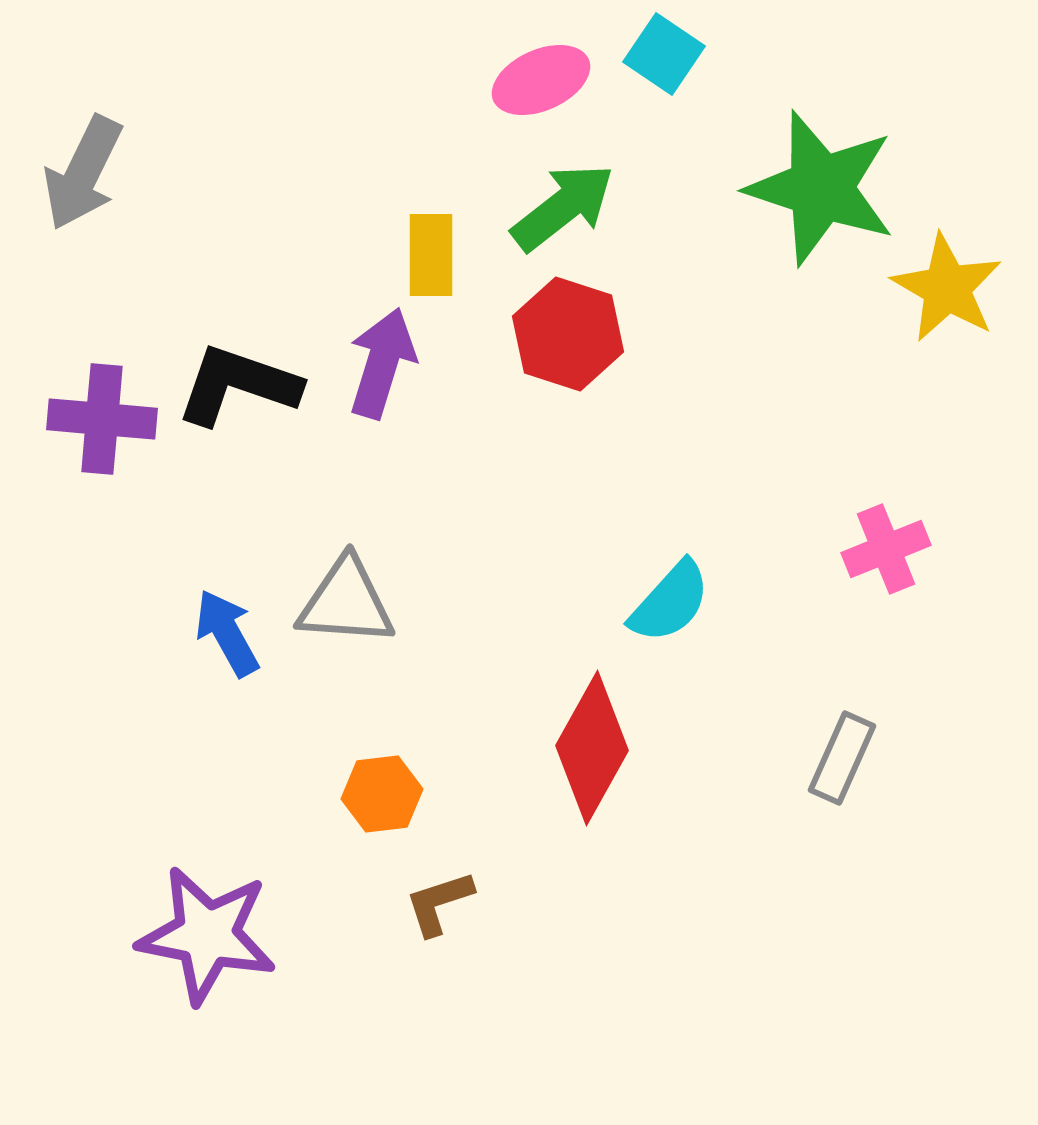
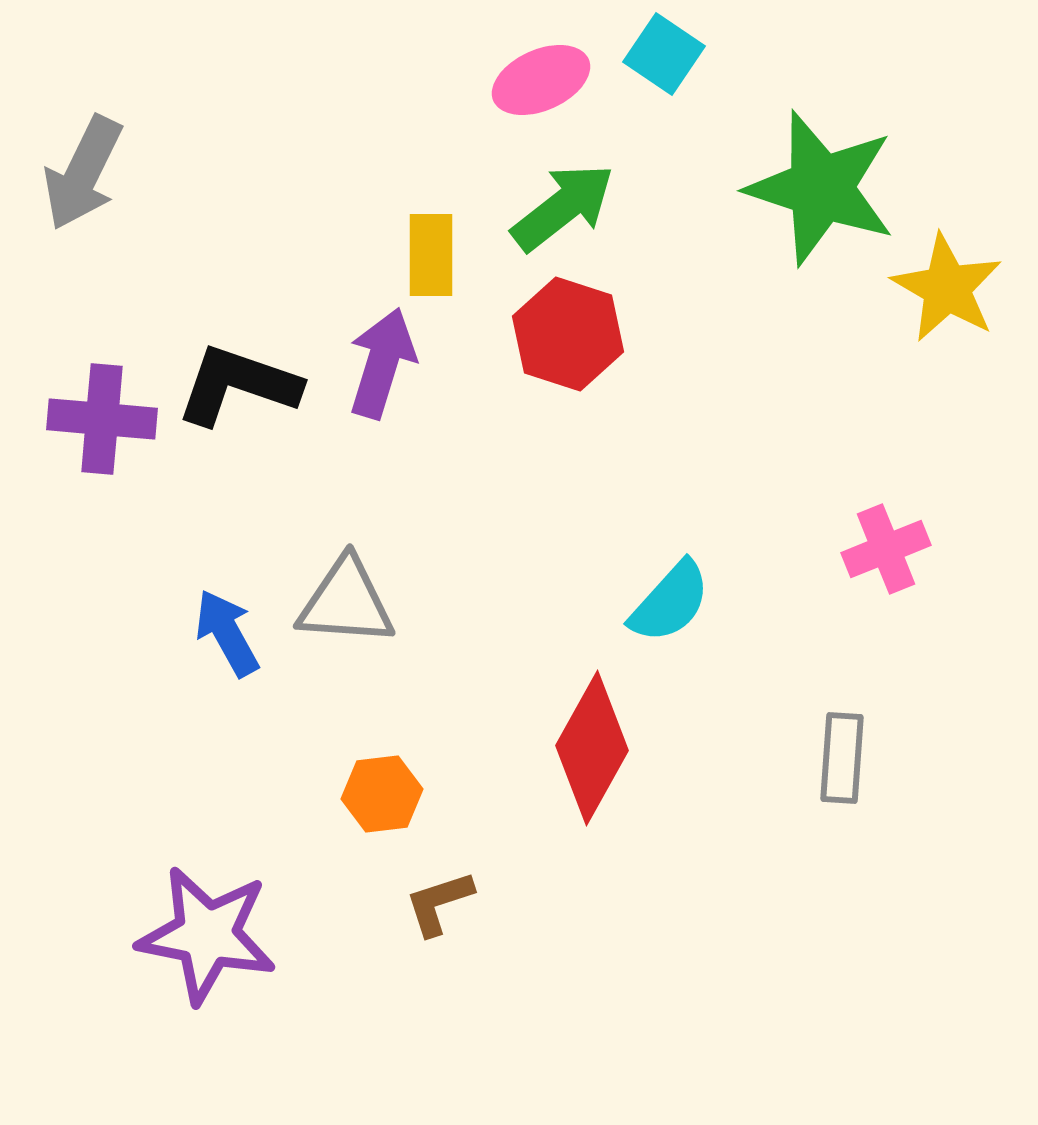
gray rectangle: rotated 20 degrees counterclockwise
